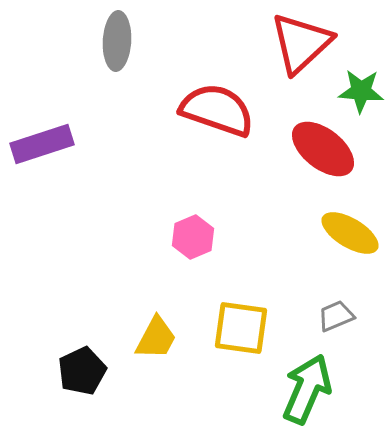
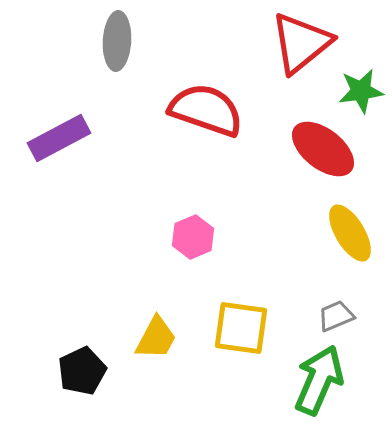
red triangle: rotated 4 degrees clockwise
green star: rotated 12 degrees counterclockwise
red semicircle: moved 11 px left
purple rectangle: moved 17 px right, 6 px up; rotated 10 degrees counterclockwise
yellow ellipse: rotated 28 degrees clockwise
green arrow: moved 12 px right, 9 px up
